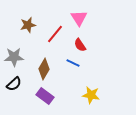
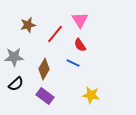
pink triangle: moved 1 px right, 2 px down
black semicircle: moved 2 px right
